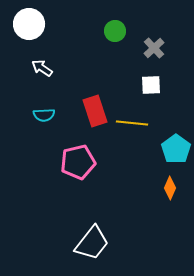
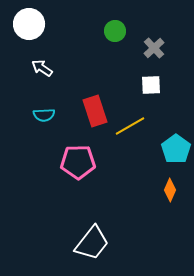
yellow line: moved 2 px left, 3 px down; rotated 36 degrees counterclockwise
pink pentagon: rotated 12 degrees clockwise
orange diamond: moved 2 px down
